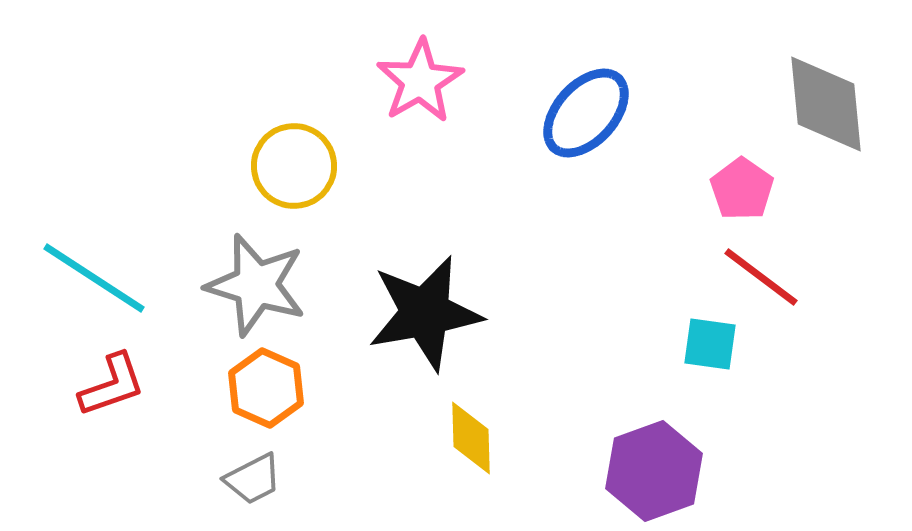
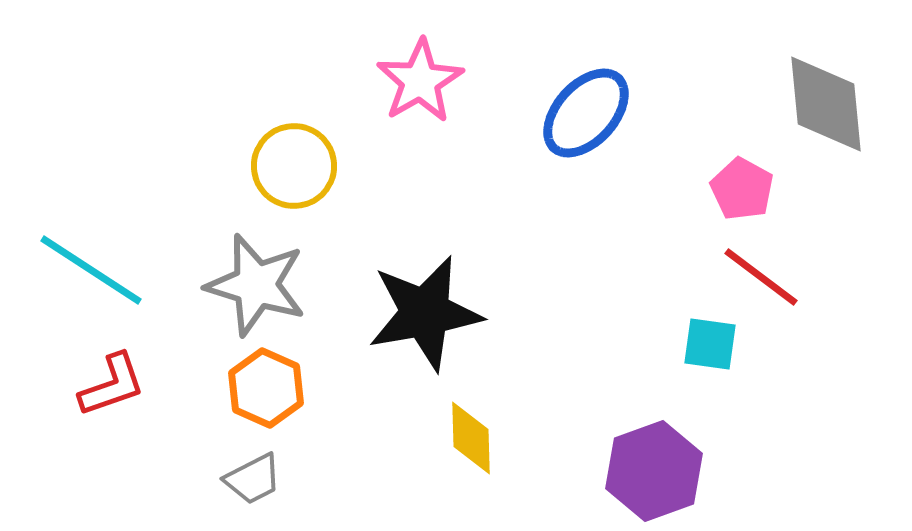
pink pentagon: rotated 6 degrees counterclockwise
cyan line: moved 3 px left, 8 px up
